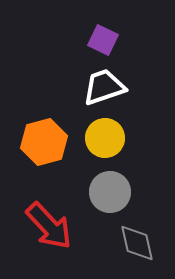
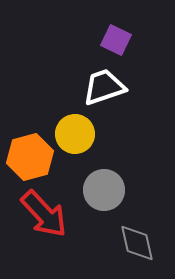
purple square: moved 13 px right
yellow circle: moved 30 px left, 4 px up
orange hexagon: moved 14 px left, 15 px down
gray circle: moved 6 px left, 2 px up
red arrow: moved 5 px left, 12 px up
